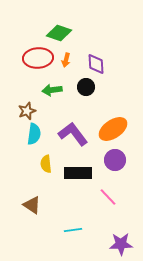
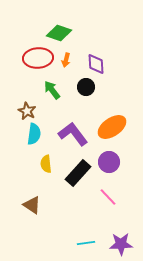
green arrow: rotated 60 degrees clockwise
brown star: rotated 24 degrees counterclockwise
orange ellipse: moved 1 px left, 2 px up
purple circle: moved 6 px left, 2 px down
black rectangle: rotated 48 degrees counterclockwise
cyan line: moved 13 px right, 13 px down
